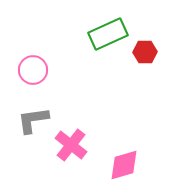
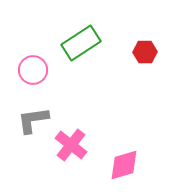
green rectangle: moved 27 px left, 9 px down; rotated 9 degrees counterclockwise
